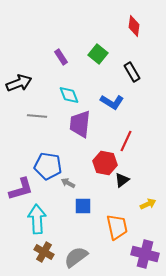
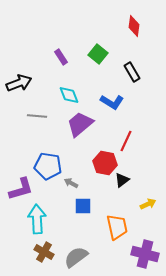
purple trapezoid: rotated 44 degrees clockwise
gray arrow: moved 3 px right
